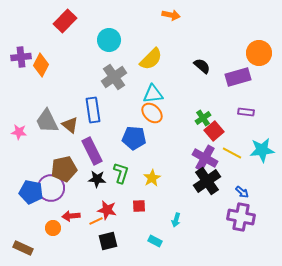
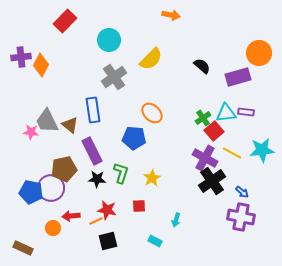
cyan triangle at (153, 94): moved 73 px right, 19 px down
pink star at (19, 132): moved 12 px right
black cross at (207, 181): moved 5 px right
